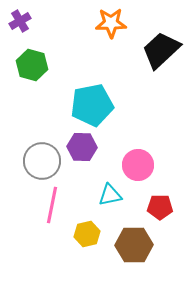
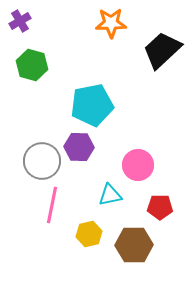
black trapezoid: moved 1 px right
purple hexagon: moved 3 px left
yellow hexagon: moved 2 px right
